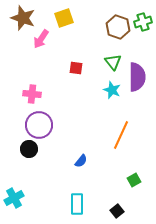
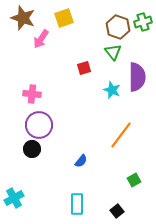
green triangle: moved 10 px up
red square: moved 8 px right; rotated 24 degrees counterclockwise
orange line: rotated 12 degrees clockwise
black circle: moved 3 px right
